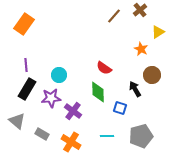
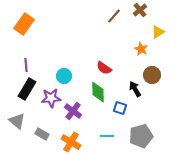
cyan circle: moved 5 px right, 1 px down
